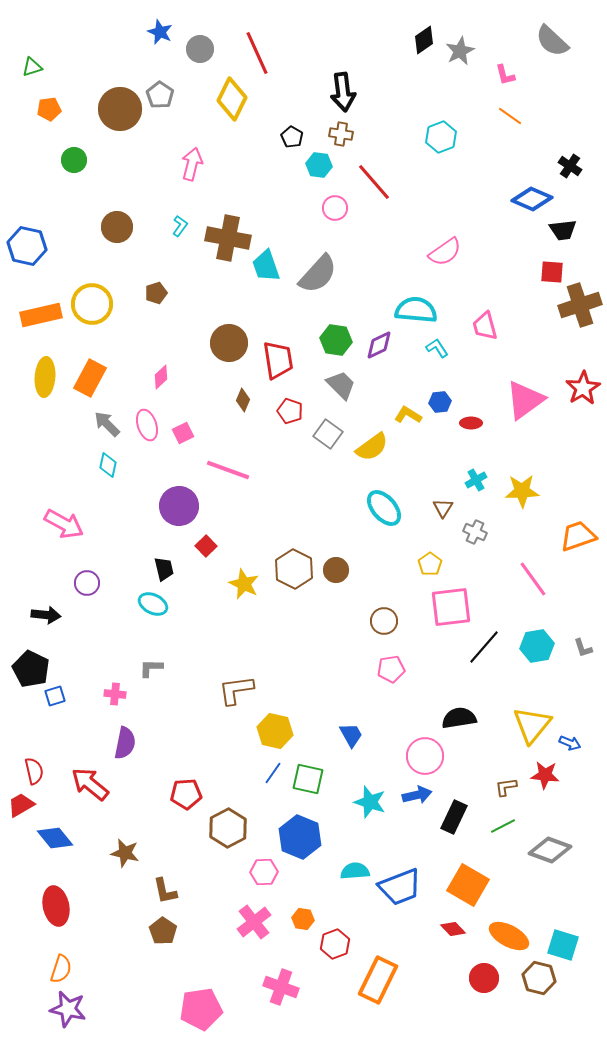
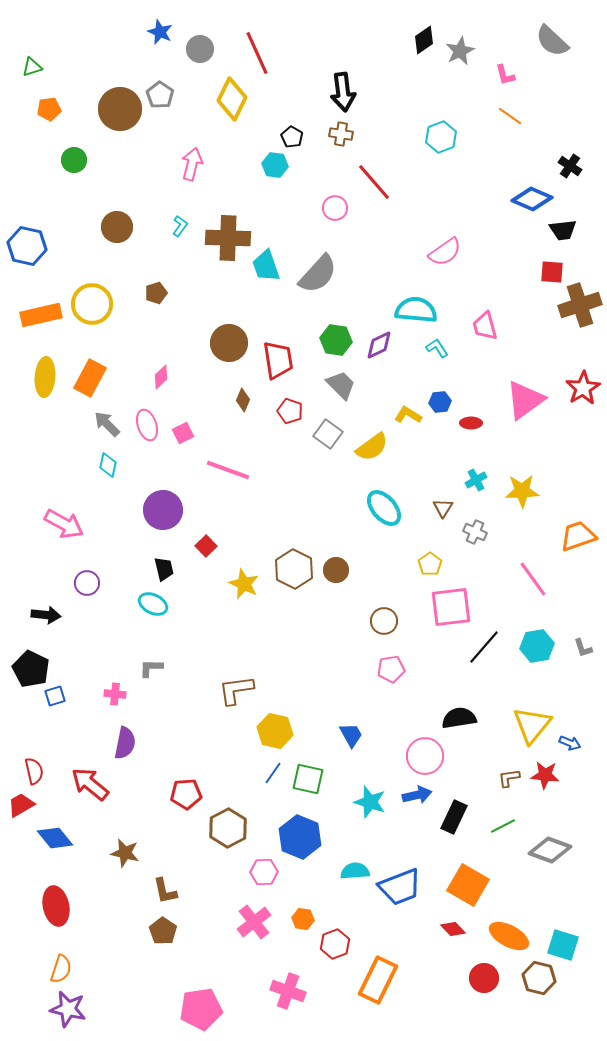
cyan hexagon at (319, 165): moved 44 px left
brown cross at (228, 238): rotated 9 degrees counterclockwise
purple circle at (179, 506): moved 16 px left, 4 px down
brown L-shape at (506, 787): moved 3 px right, 9 px up
pink cross at (281, 987): moved 7 px right, 4 px down
